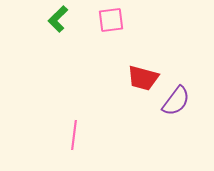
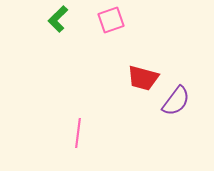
pink square: rotated 12 degrees counterclockwise
pink line: moved 4 px right, 2 px up
